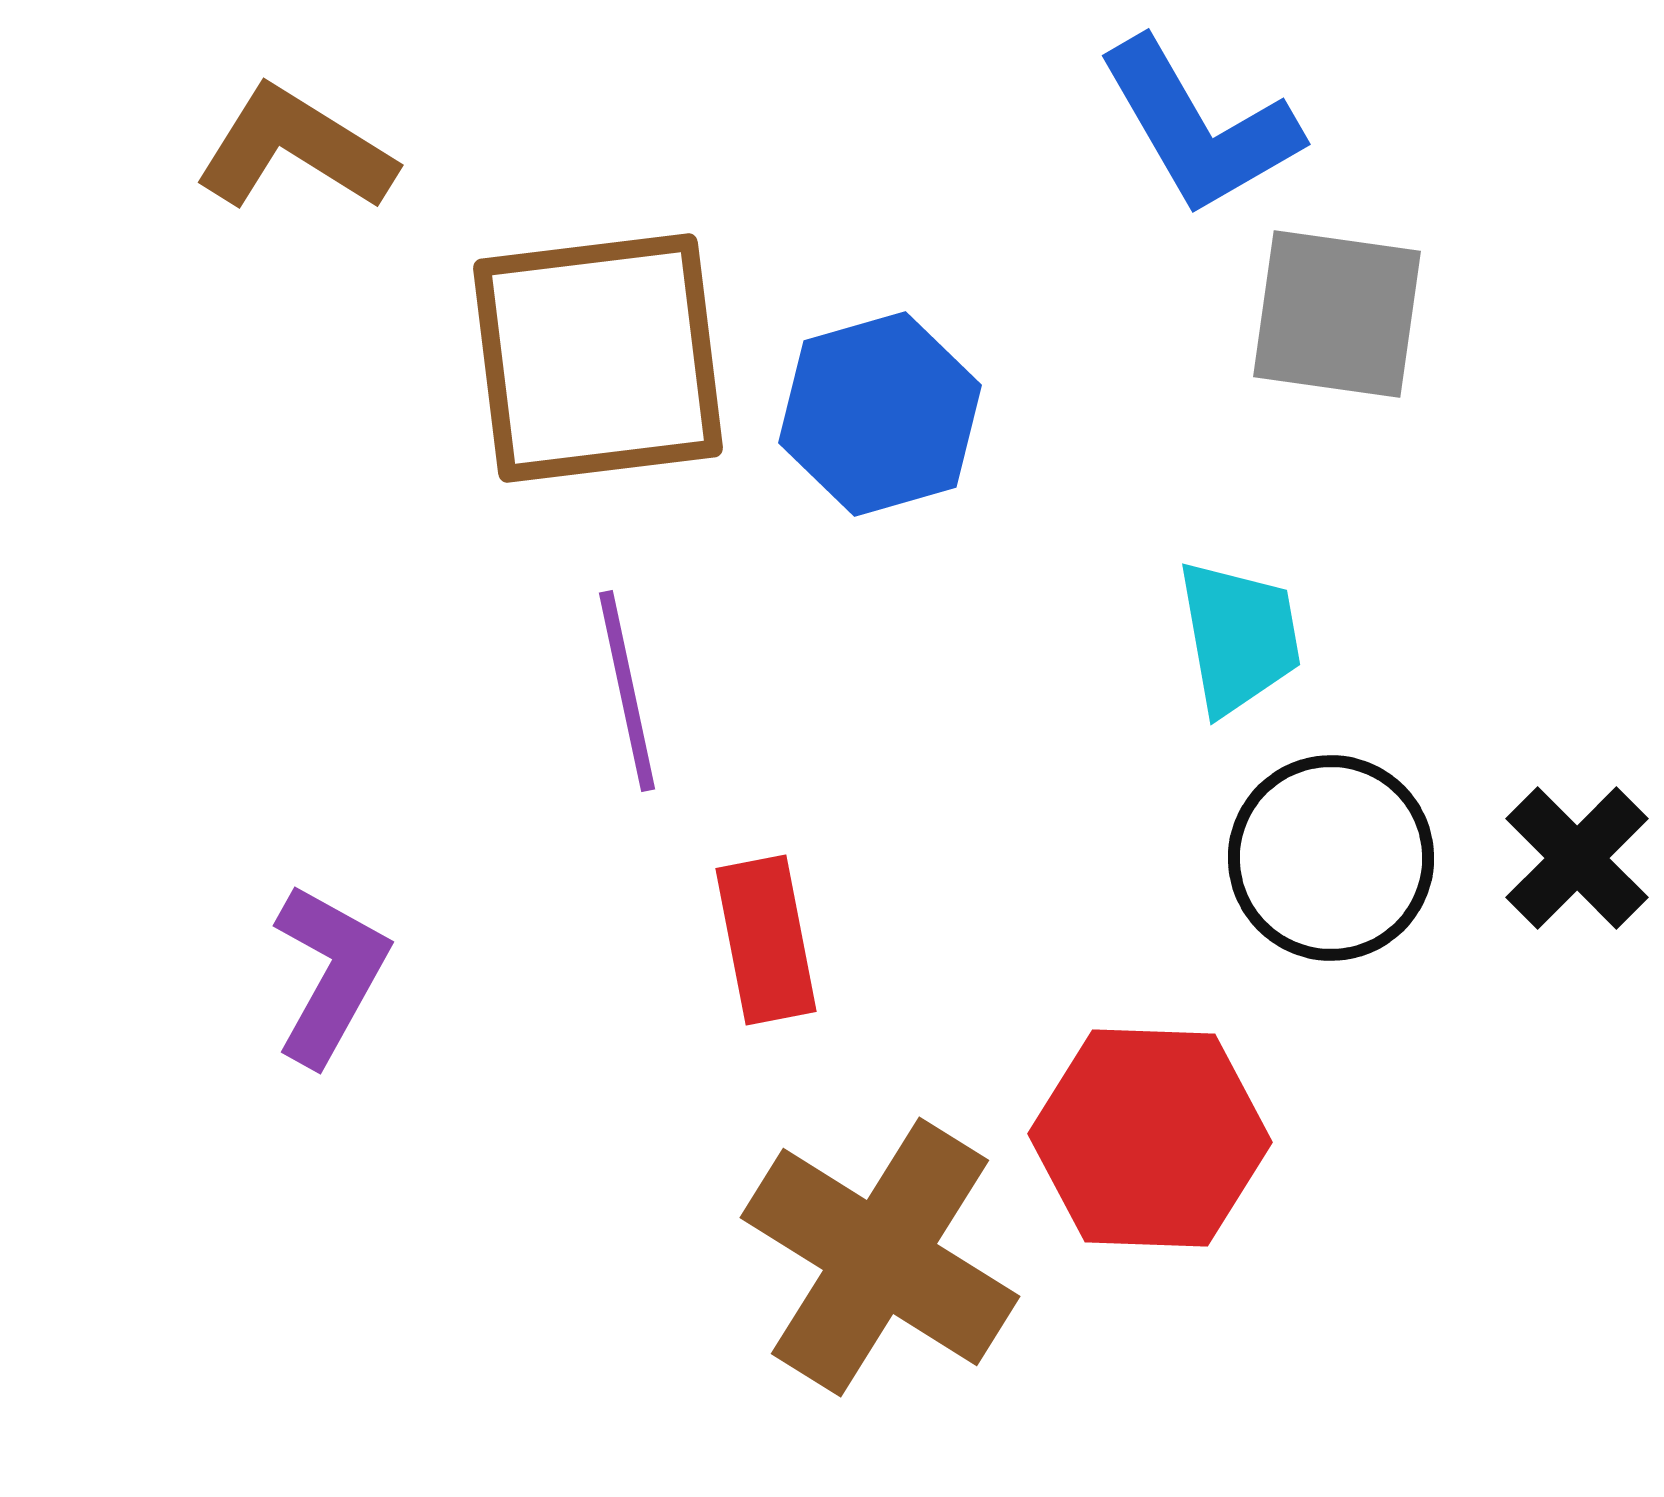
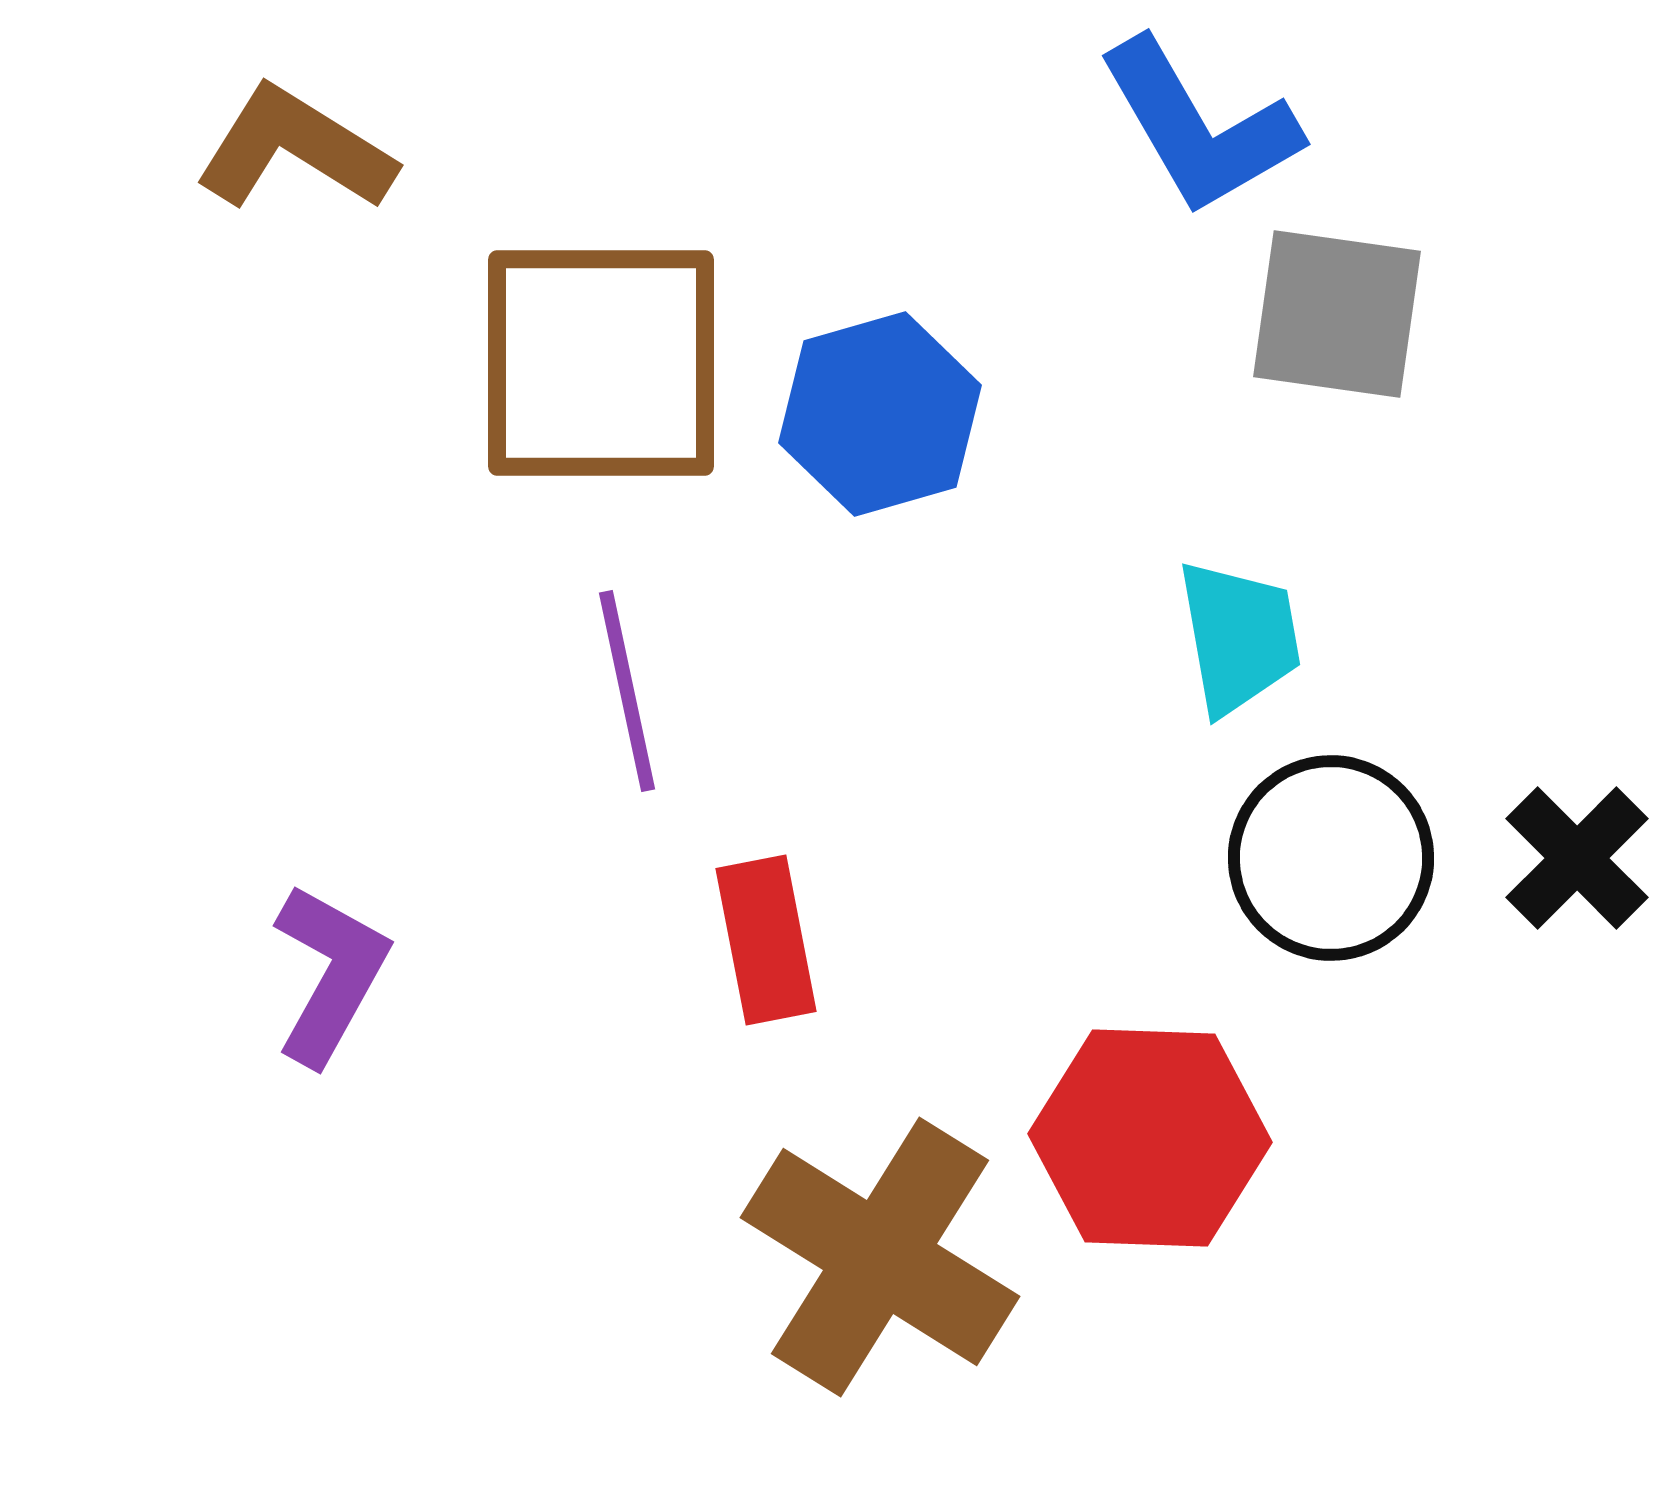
brown square: moved 3 px right, 5 px down; rotated 7 degrees clockwise
